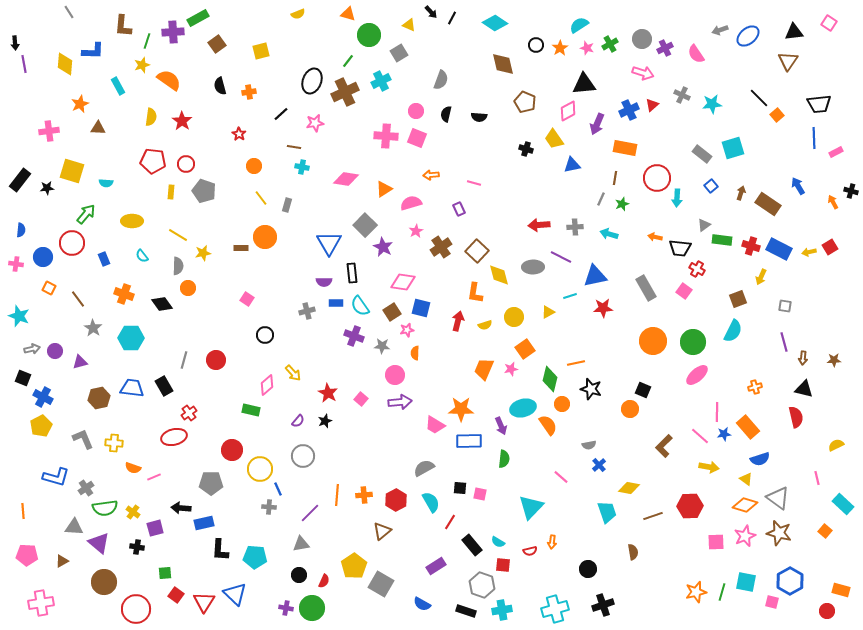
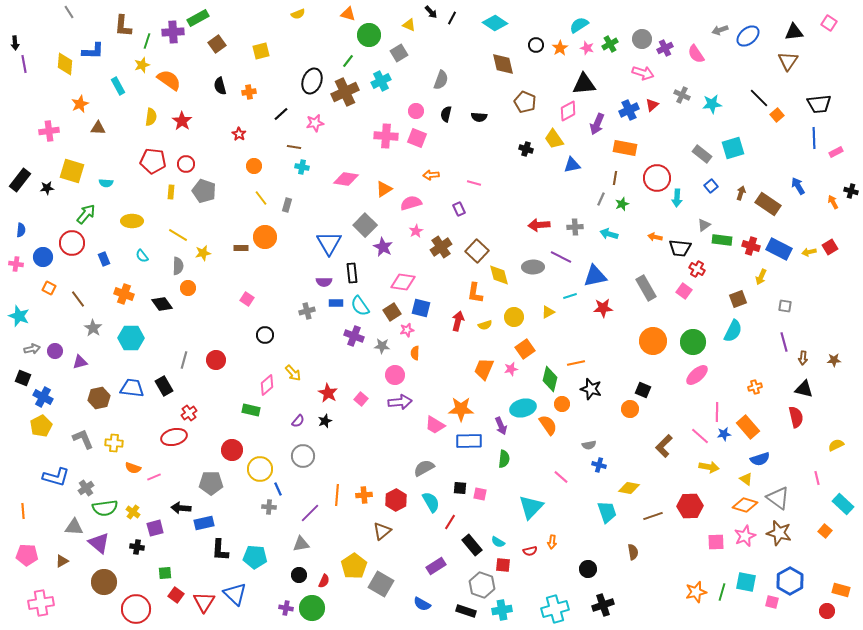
blue cross at (599, 465): rotated 32 degrees counterclockwise
